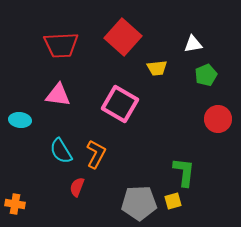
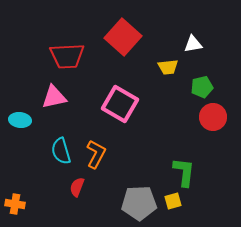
red trapezoid: moved 6 px right, 11 px down
yellow trapezoid: moved 11 px right, 1 px up
green pentagon: moved 4 px left, 12 px down; rotated 10 degrees clockwise
pink triangle: moved 4 px left, 2 px down; rotated 20 degrees counterclockwise
red circle: moved 5 px left, 2 px up
cyan semicircle: rotated 16 degrees clockwise
